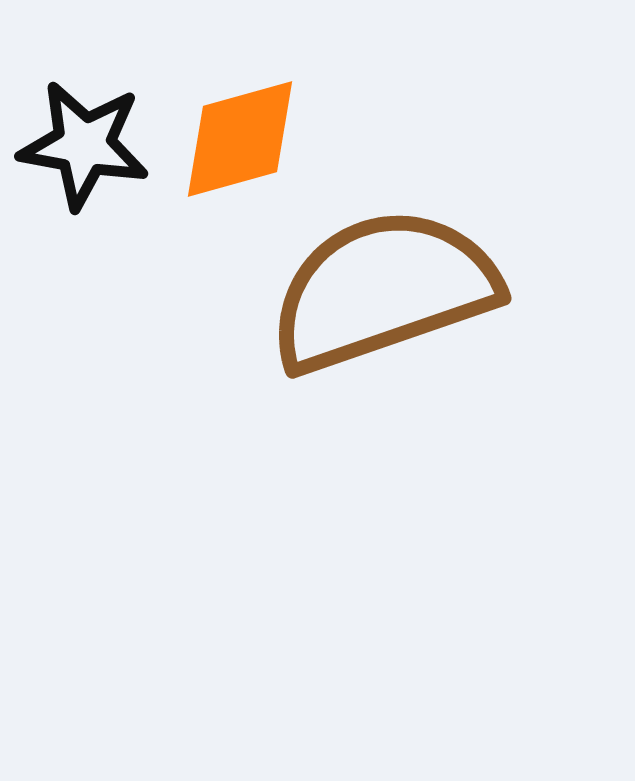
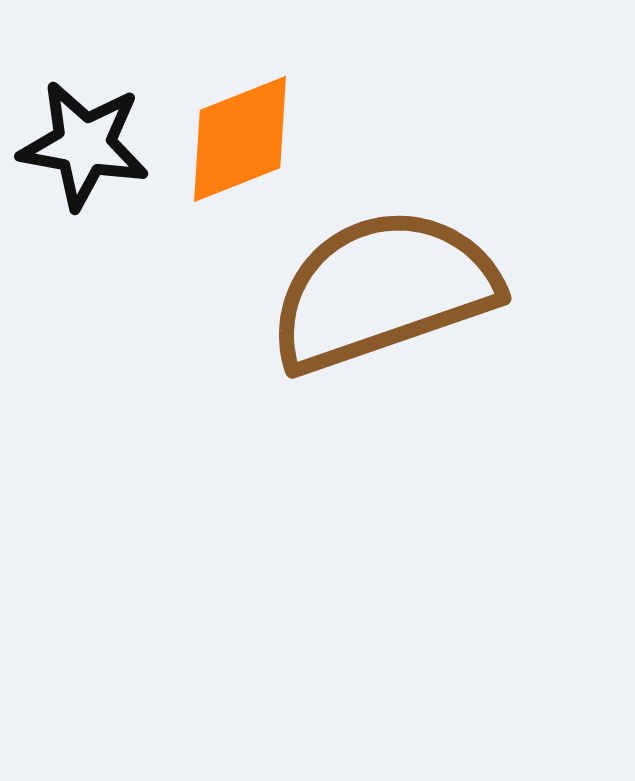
orange diamond: rotated 6 degrees counterclockwise
